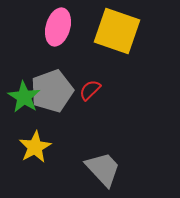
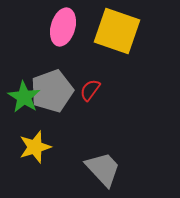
pink ellipse: moved 5 px right
red semicircle: rotated 10 degrees counterclockwise
yellow star: rotated 12 degrees clockwise
